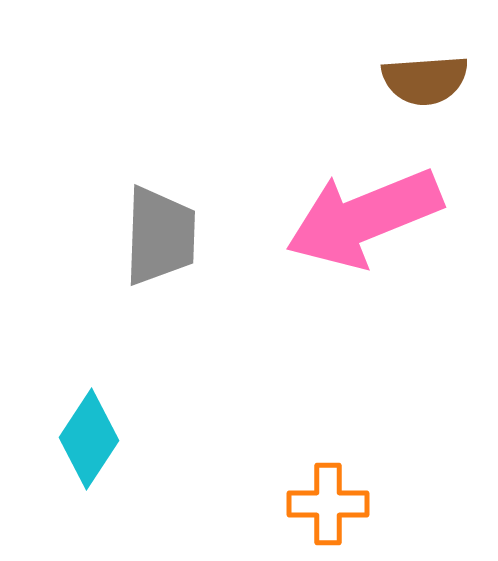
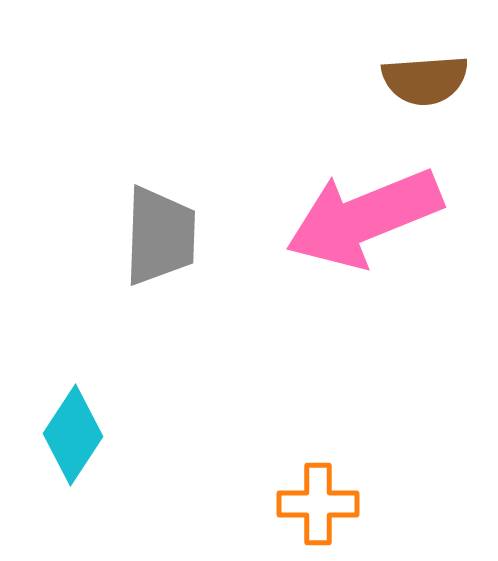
cyan diamond: moved 16 px left, 4 px up
orange cross: moved 10 px left
